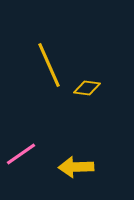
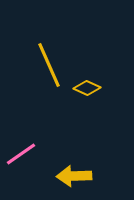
yellow diamond: rotated 16 degrees clockwise
yellow arrow: moved 2 px left, 9 px down
